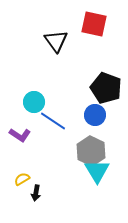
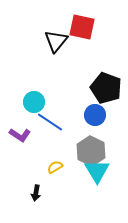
red square: moved 12 px left, 3 px down
black triangle: rotated 15 degrees clockwise
blue line: moved 3 px left, 1 px down
yellow semicircle: moved 33 px right, 12 px up
